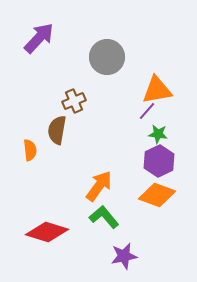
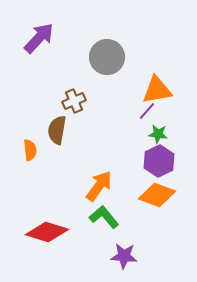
purple star: rotated 16 degrees clockwise
